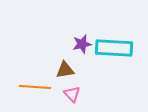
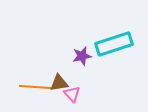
purple star: moved 12 px down
cyan rectangle: moved 4 px up; rotated 21 degrees counterclockwise
brown triangle: moved 6 px left, 13 px down
